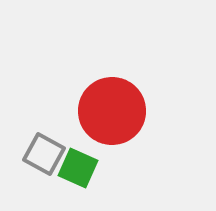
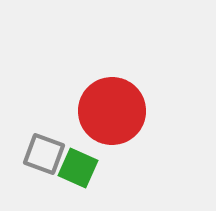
gray square: rotated 9 degrees counterclockwise
